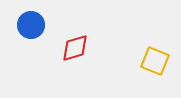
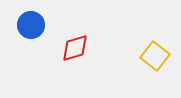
yellow square: moved 5 px up; rotated 16 degrees clockwise
